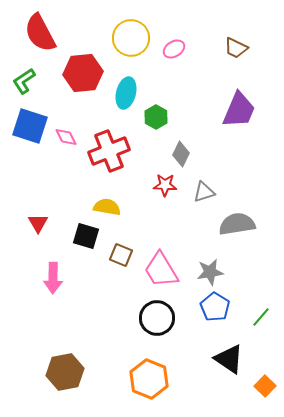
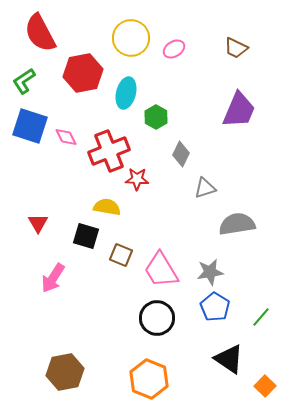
red hexagon: rotated 6 degrees counterclockwise
red star: moved 28 px left, 6 px up
gray triangle: moved 1 px right, 4 px up
pink arrow: rotated 32 degrees clockwise
